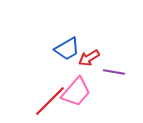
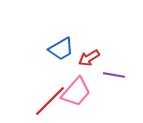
blue trapezoid: moved 6 px left
purple line: moved 3 px down
